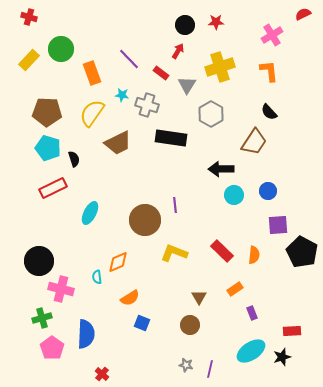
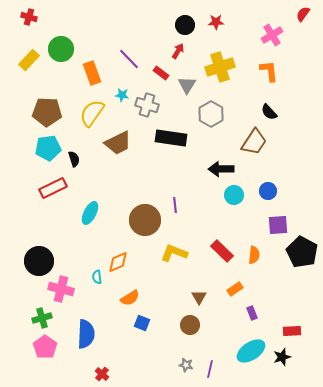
red semicircle at (303, 14): rotated 28 degrees counterclockwise
cyan pentagon at (48, 148): rotated 25 degrees counterclockwise
pink pentagon at (52, 348): moved 7 px left, 1 px up
